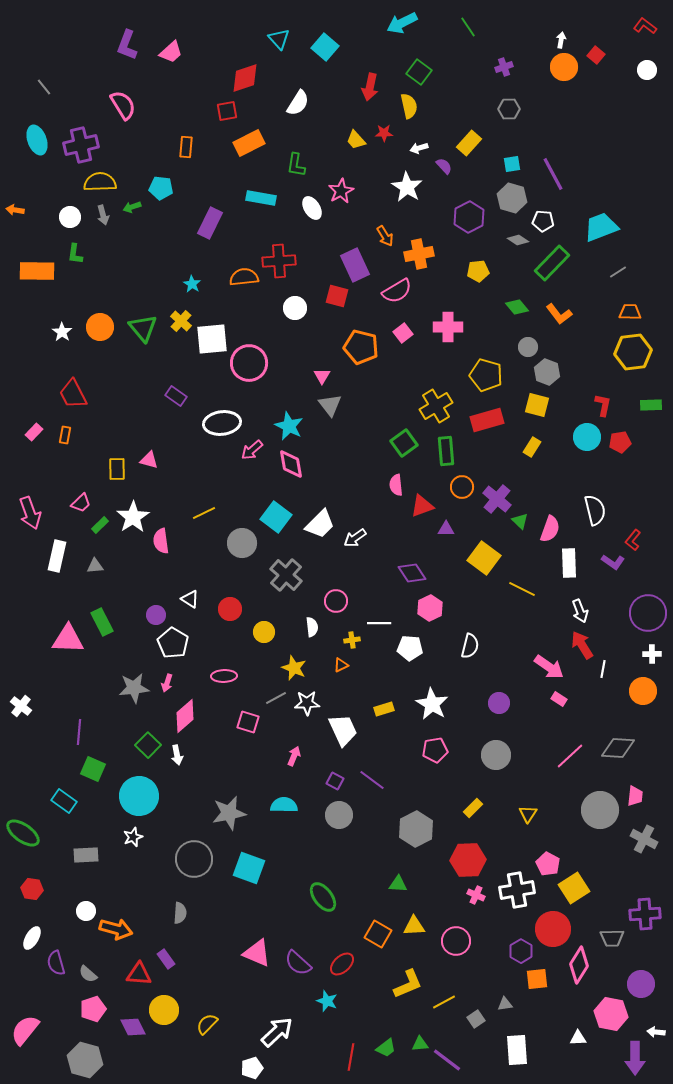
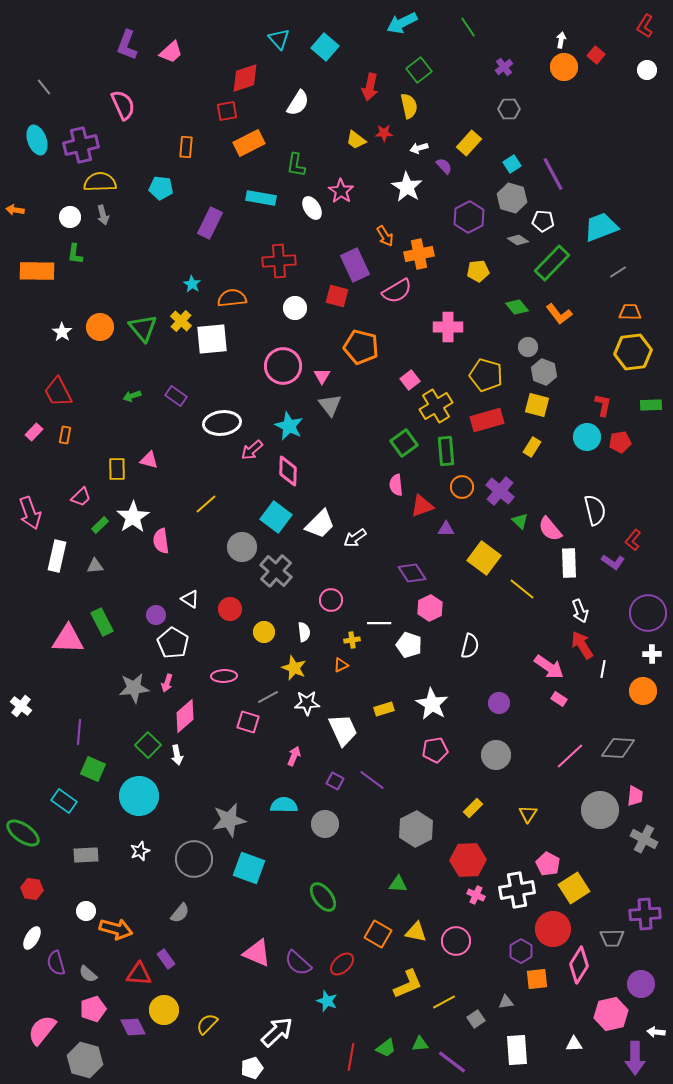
red L-shape at (645, 26): rotated 95 degrees counterclockwise
purple cross at (504, 67): rotated 18 degrees counterclockwise
green square at (419, 72): moved 2 px up; rotated 15 degrees clockwise
pink semicircle at (123, 105): rotated 8 degrees clockwise
yellow trapezoid at (356, 140): rotated 10 degrees counterclockwise
cyan square at (512, 164): rotated 24 degrees counterclockwise
pink star at (341, 191): rotated 10 degrees counterclockwise
green arrow at (132, 207): moved 189 px down
orange semicircle at (244, 277): moved 12 px left, 21 px down
pink square at (403, 333): moved 7 px right, 47 px down
pink circle at (249, 363): moved 34 px right, 3 px down
gray hexagon at (547, 372): moved 3 px left
red trapezoid at (73, 394): moved 15 px left, 2 px up
pink diamond at (291, 464): moved 3 px left, 7 px down; rotated 12 degrees clockwise
purple cross at (497, 499): moved 3 px right, 8 px up
pink trapezoid at (81, 503): moved 6 px up
yellow line at (204, 513): moved 2 px right, 9 px up; rotated 15 degrees counterclockwise
pink semicircle at (550, 529): rotated 120 degrees clockwise
gray circle at (242, 543): moved 4 px down
gray cross at (286, 575): moved 10 px left, 4 px up
yellow line at (522, 589): rotated 12 degrees clockwise
pink circle at (336, 601): moved 5 px left, 1 px up
white semicircle at (312, 627): moved 8 px left, 5 px down
white pentagon at (410, 648): moved 1 px left, 3 px up; rotated 15 degrees clockwise
gray line at (276, 698): moved 8 px left, 1 px up
gray star at (229, 813): moved 7 px down
gray circle at (339, 815): moved 14 px left, 9 px down
white star at (133, 837): moved 7 px right, 14 px down
gray semicircle at (180, 913): rotated 35 degrees clockwise
yellow triangle at (414, 926): moved 2 px right, 6 px down; rotated 15 degrees clockwise
gray triangle at (505, 1004): moved 1 px right, 2 px up
pink hexagon at (611, 1014): rotated 24 degrees counterclockwise
pink semicircle at (25, 1030): moved 17 px right
white triangle at (578, 1038): moved 4 px left, 6 px down
purple line at (447, 1060): moved 5 px right, 2 px down
